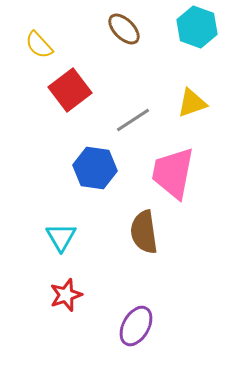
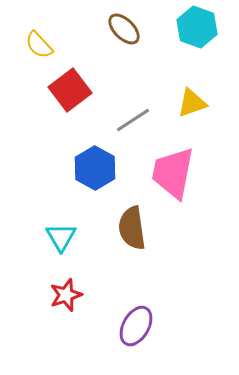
blue hexagon: rotated 21 degrees clockwise
brown semicircle: moved 12 px left, 4 px up
